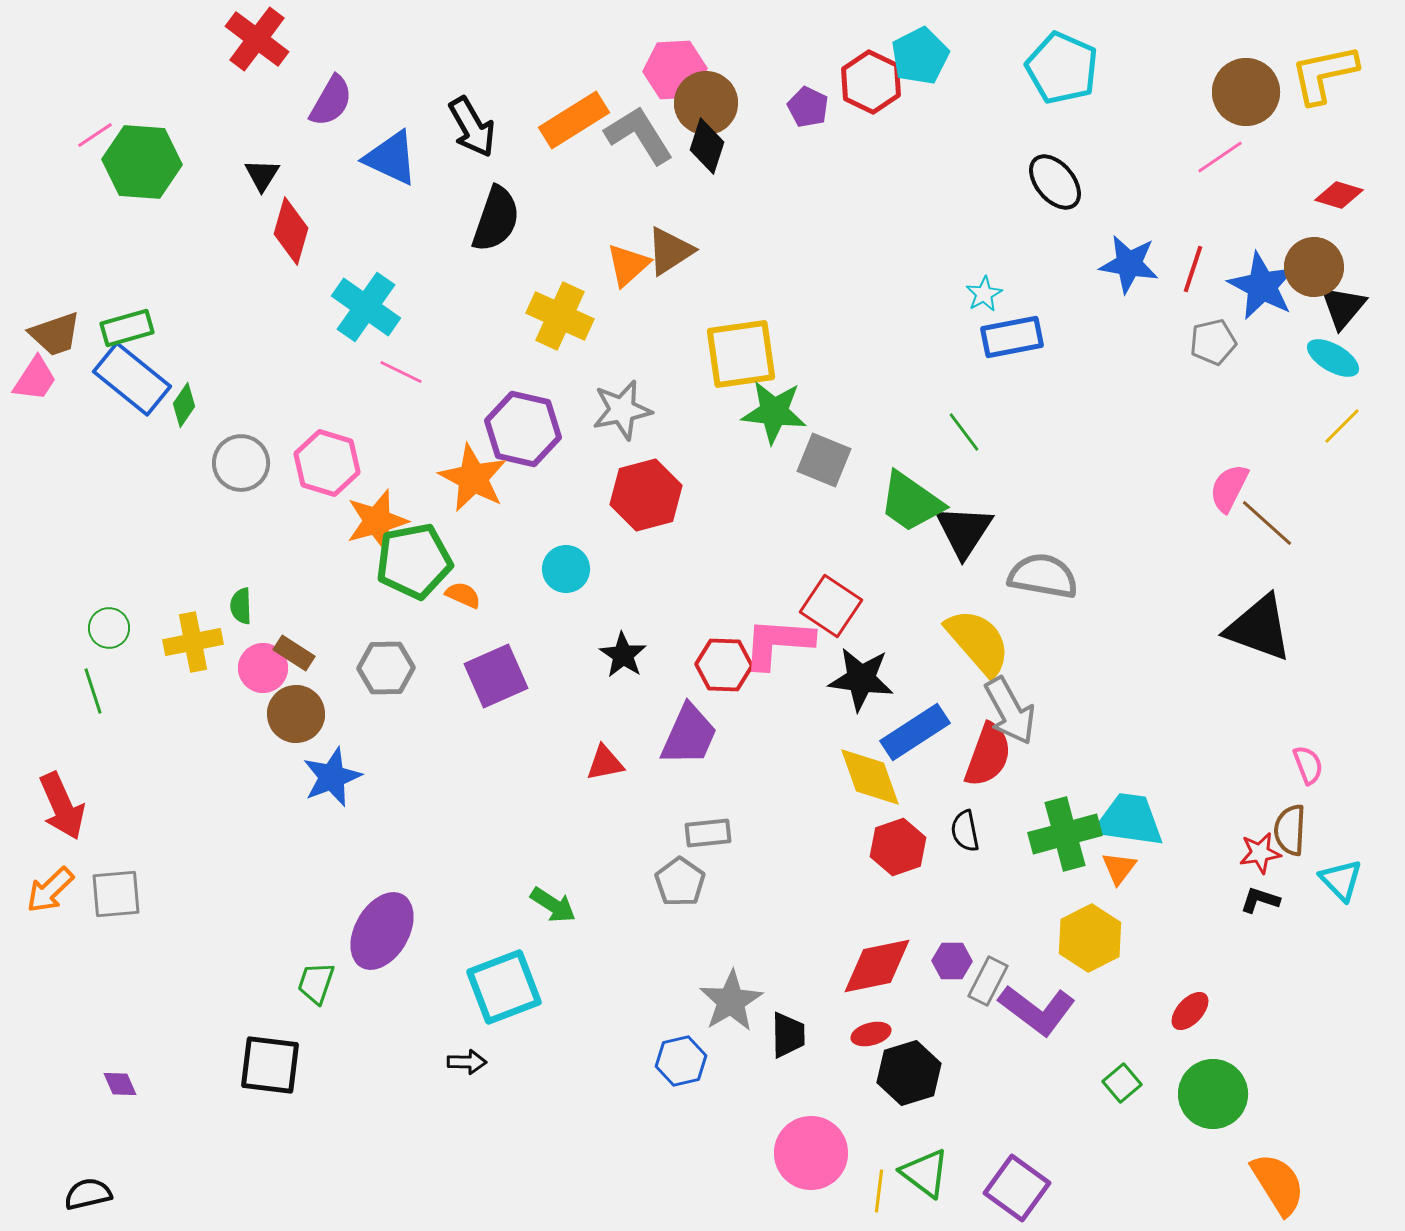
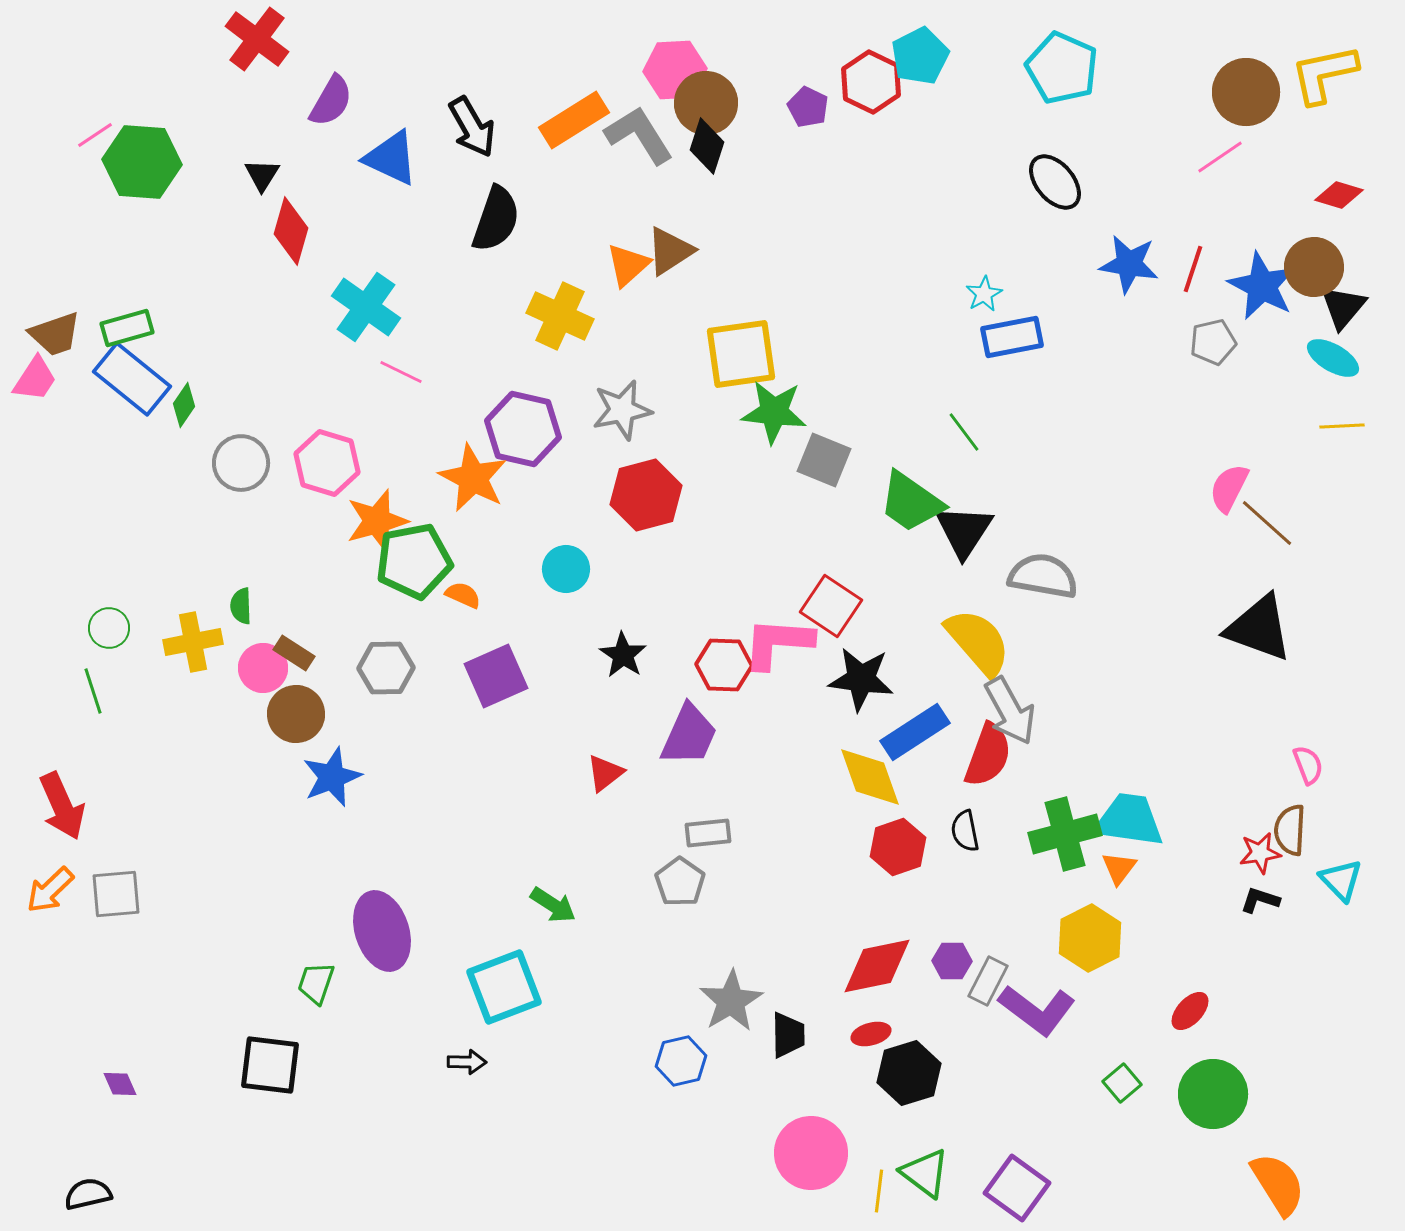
yellow line at (1342, 426): rotated 42 degrees clockwise
red triangle at (605, 763): moved 10 px down; rotated 27 degrees counterclockwise
purple ellipse at (382, 931): rotated 48 degrees counterclockwise
